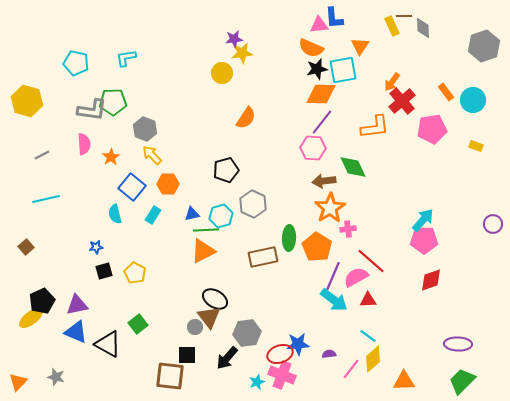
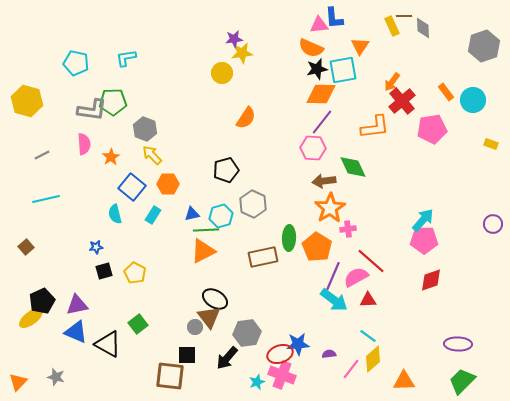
yellow rectangle at (476, 146): moved 15 px right, 2 px up
